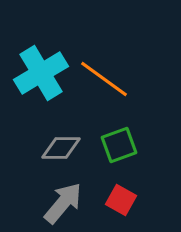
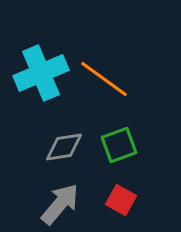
cyan cross: rotated 8 degrees clockwise
gray diamond: moved 3 px right, 1 px up; rotated 9 degrees counterclockwise
gray arrow: moved 3 px left, 1 px down
